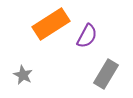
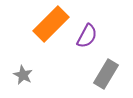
orange rectangle: rotated 12 degrees counterclockwise
